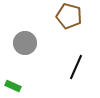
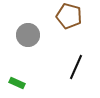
gray circle: moved 3 px right, 8 px up
green rectangle: moved 4 px right, 3 px up
